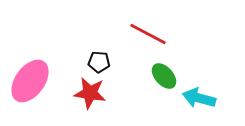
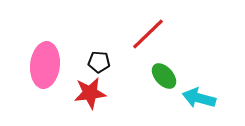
red line: rotated 72 degrees counterclockwise
pink ellipse: moved 15 px right, 16 px up; rotated 30 degrees counterclockwise
red star: rotated 16 degrees counterclockwise
